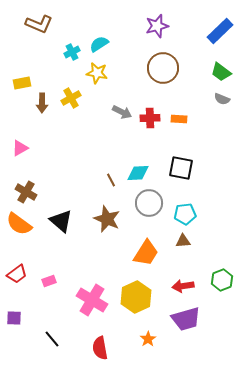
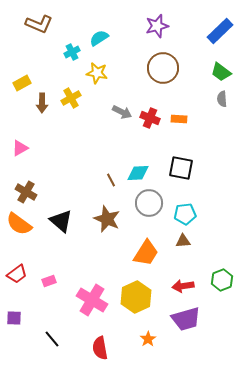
cyan semicircle: moved 6 px up
yellow rectangle: rotated 18 degrees counterclockwise
gray semicircle: rotated 63 degrees clockwise
red cross: rotated 24 degrees clockwise
